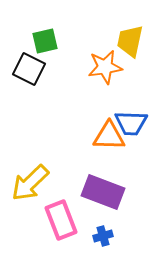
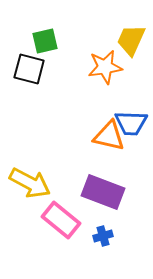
yellow trapezoid: moved 1 px right, 1 px up; rotated 12 degrees clockwise
black square: rotated 12 degrees counterclockwise
orange triangle: rotated 12 degrees clockwise
yellow arrow: rotated 108 degrees counterclockwise
pink rectangle: rotated 30 degrees counterclockwise
